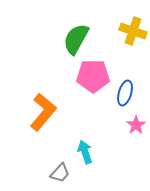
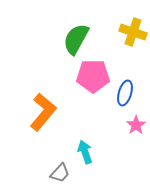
yellow cross: moved 1 px down
